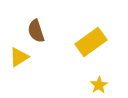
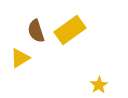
yellow rectangle: moved 21 px left, 12 px up
yellow triangle: moved 1 px right, 1 px down
